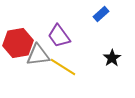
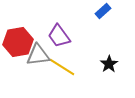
blue rectangle: moved 2 px right, 3 px up
red hexagon: moved 1 px up
black star: moved 3 px left, 6 px down
yellow line: moved 1 px left
